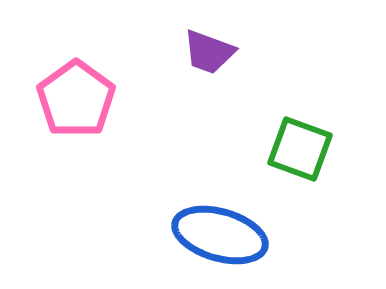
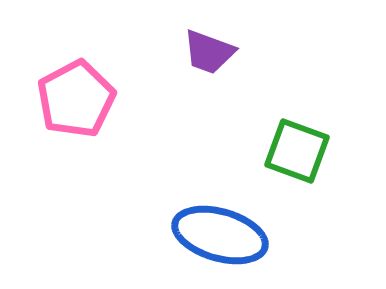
pink pentagon: rotated 8 degrees clockwise
green square: moved 3 px left, 2 px down
